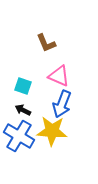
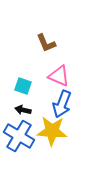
black arrow: rotated 14 degrees counterclockwise
